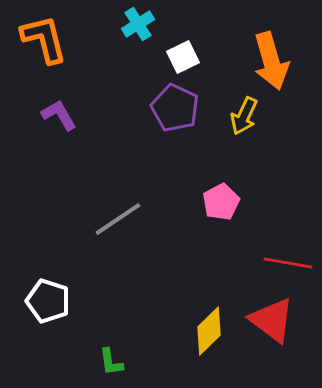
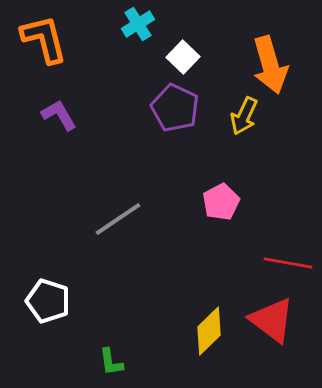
white square: rotated 20 degrees counterclockwise
orange arrow: moved 1 px left, 4 px down
